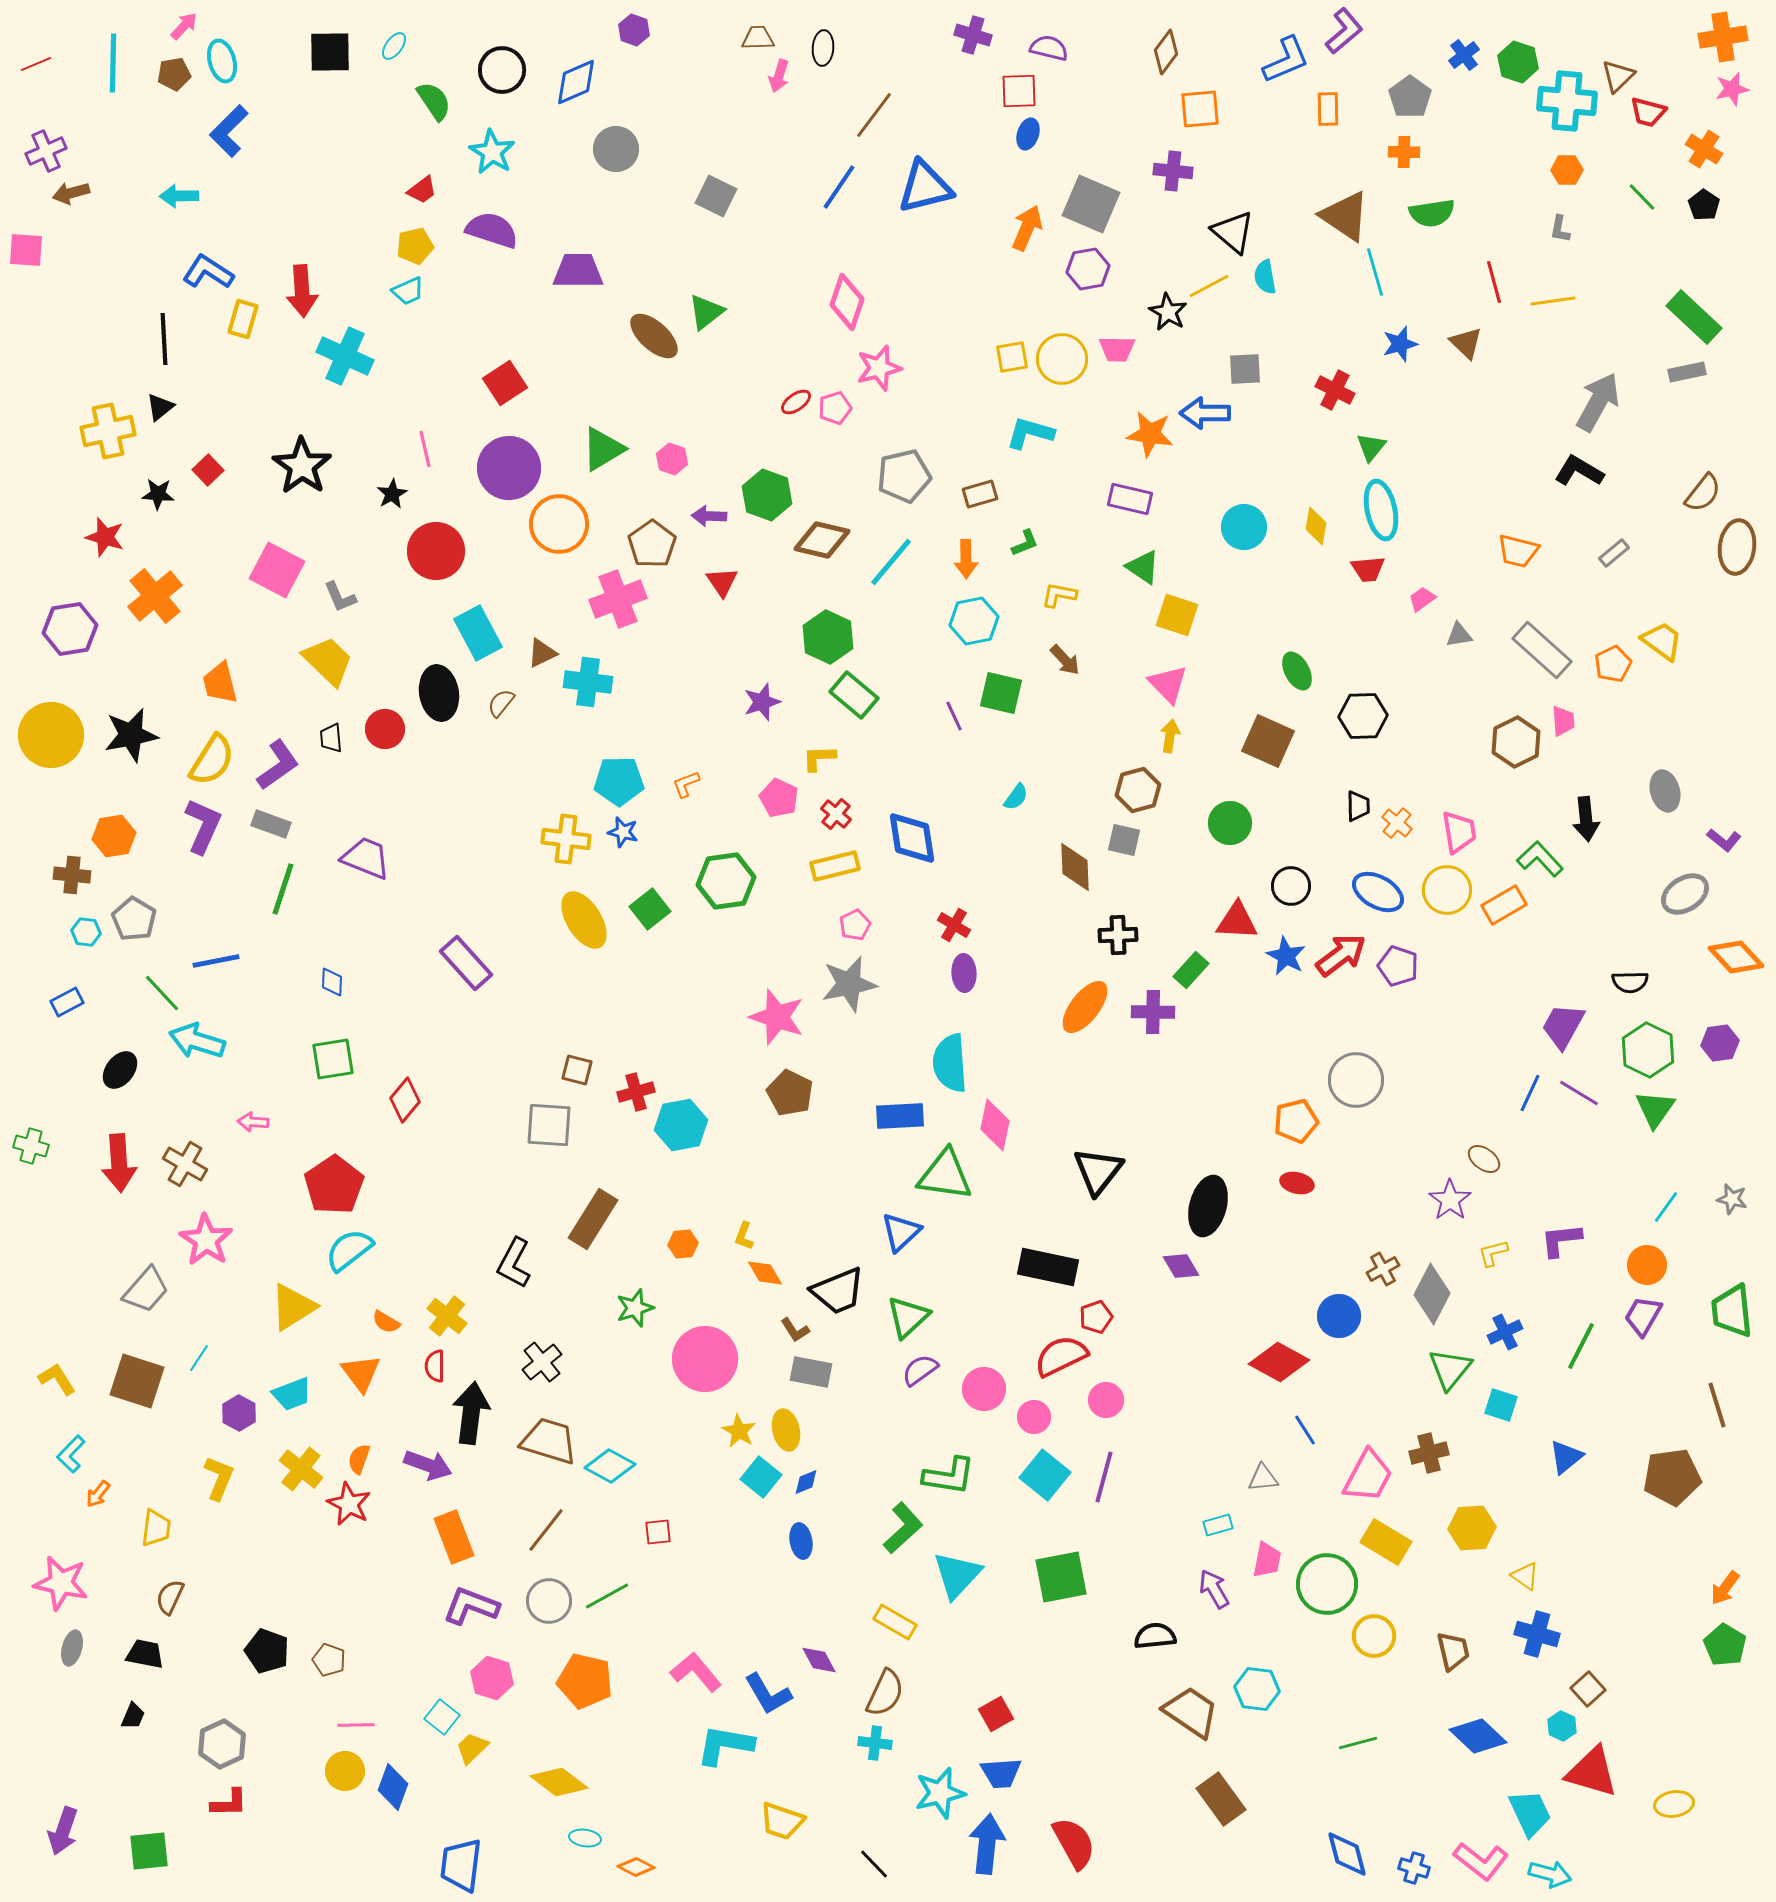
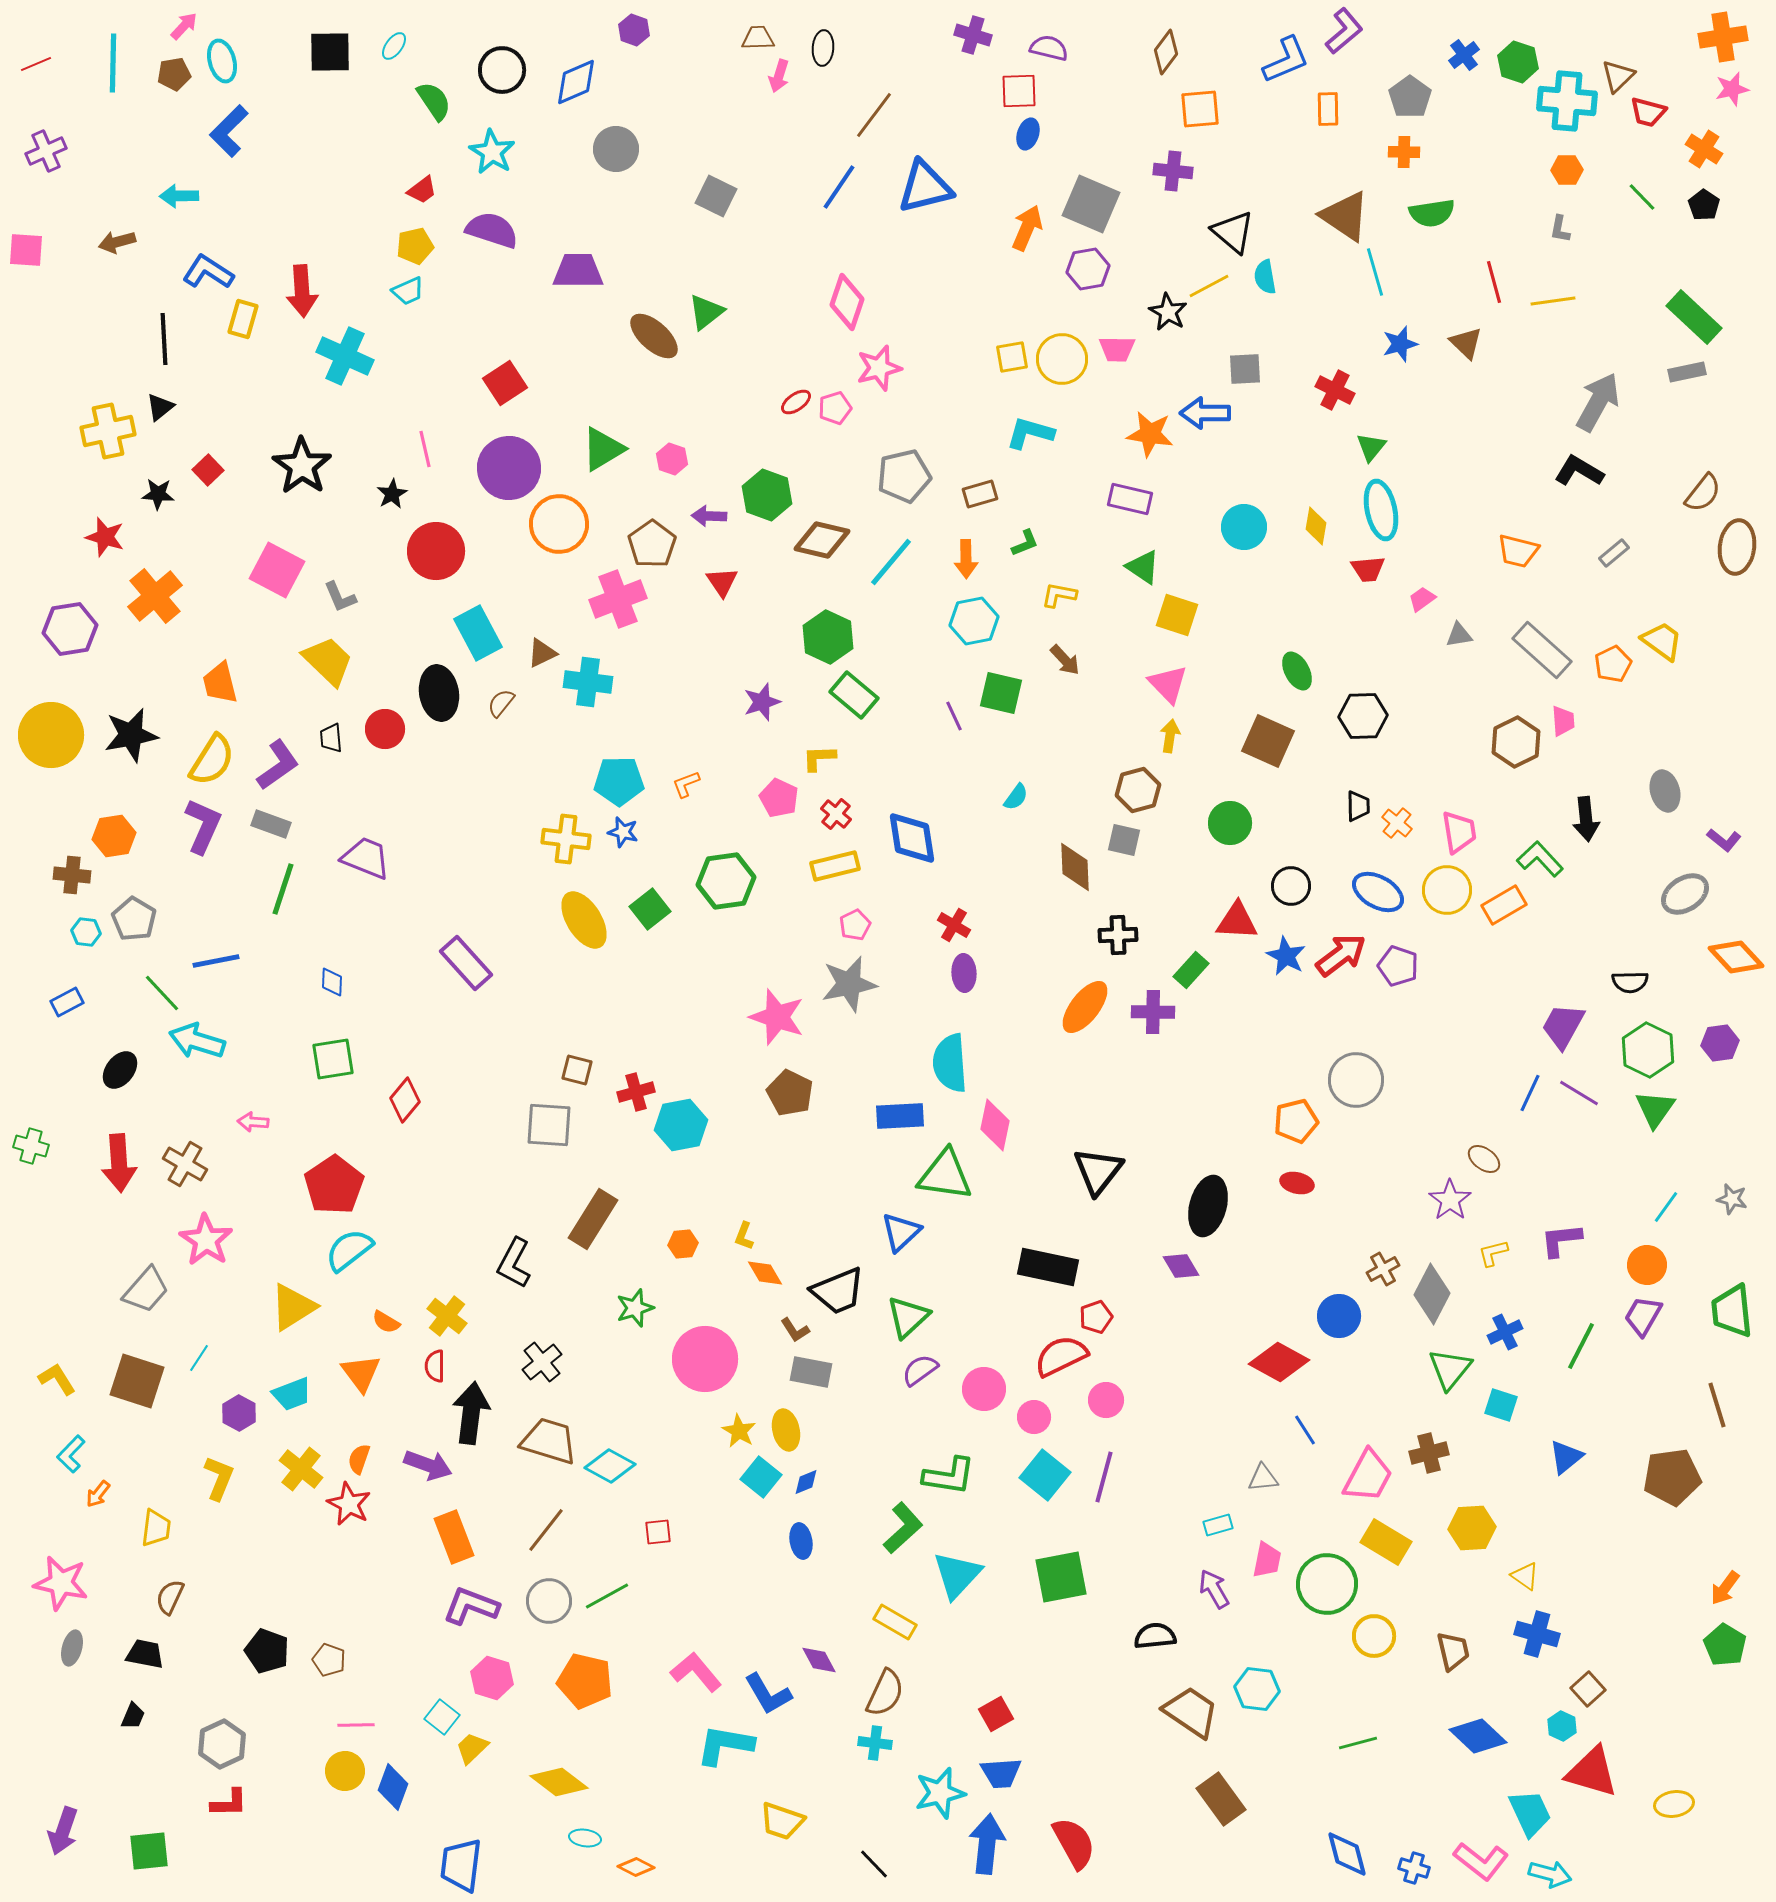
brown arrow at (71, 193): moved 46 px right, 49 px down
